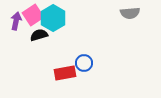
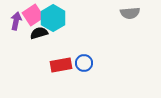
black semicircle: moved 2 px up
red rectangle: moved 4 px left, 8 px up
